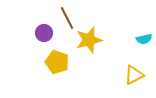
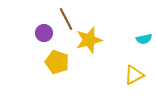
brown line: moved 1 px left, 1 px down
